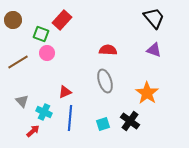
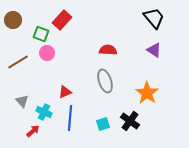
purple triangle: rotated 14 degrees clockwise
